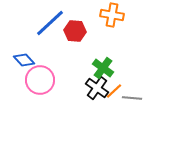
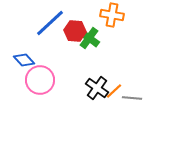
green cross: moved 14 px left, 30 px up
